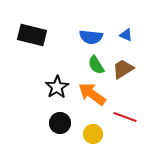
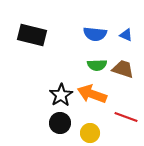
blue semicircle: moved 4 px right, 3 px up
green semicircle: moved 1 px right; rotated 60 degrees counterclockwise
brown trapezoid: rotated 50 degrees clockwise
black star: moved 4 px right, 8 px down
orange arrow: rotated 16 degrees counterclockwise
red line: moved 1 px right
yellow circle: moved 3 px left, 1 px up
